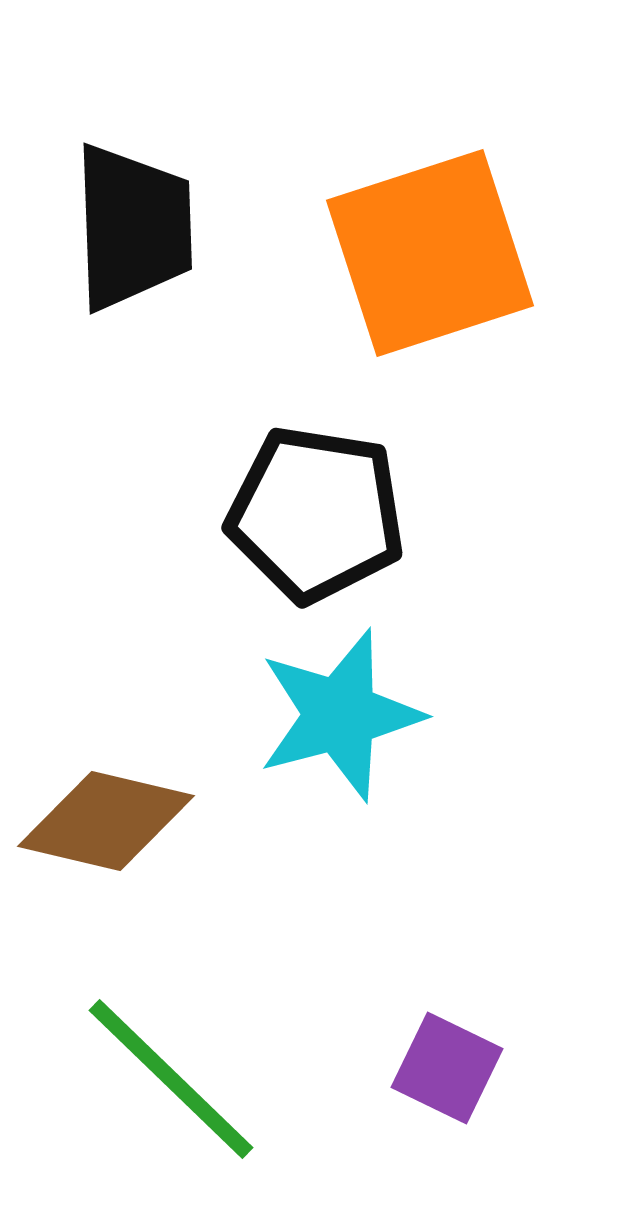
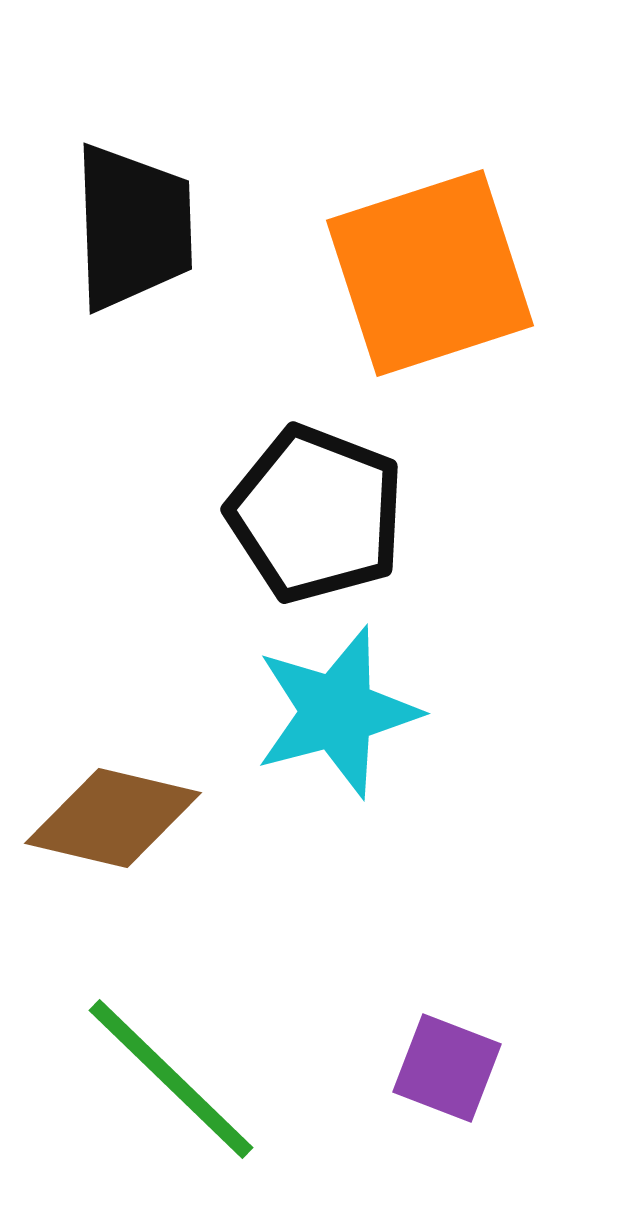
orange square: moved 20 px down
black pentagon: rotated 12 degrees clockwise
cyan star: moved 3 px left, 3 px up
brown diamond: moved 7 px right, 3 px up
purple square: rotated 5 degrees counterclockwise
